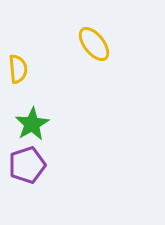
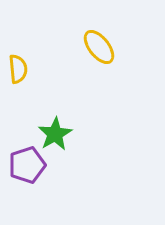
yellow ellipse: moved 5 px right, 3 px down
green star: moved 23 px right, 10 px down
